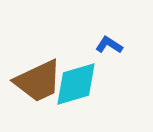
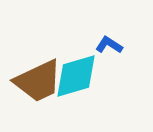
cyan diamond: moved 8 px up
